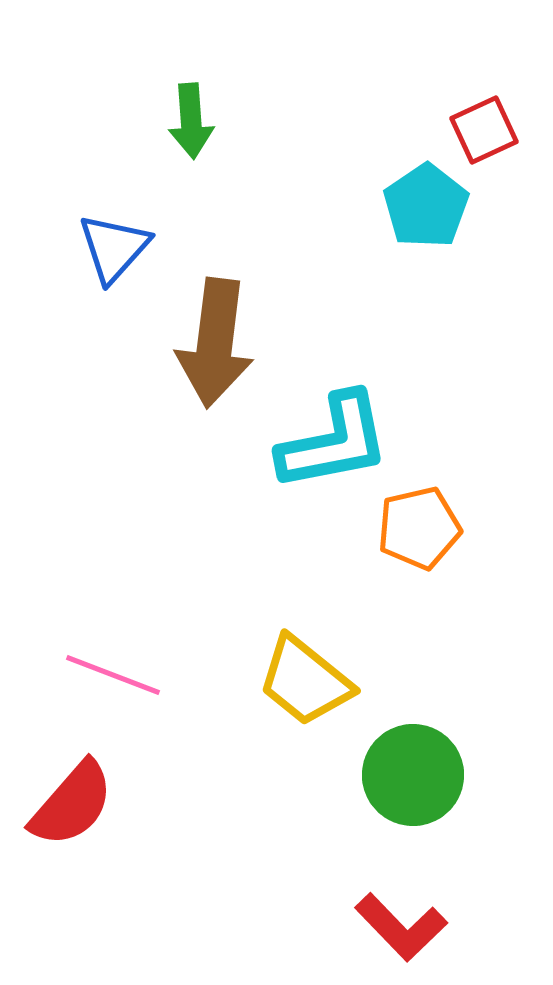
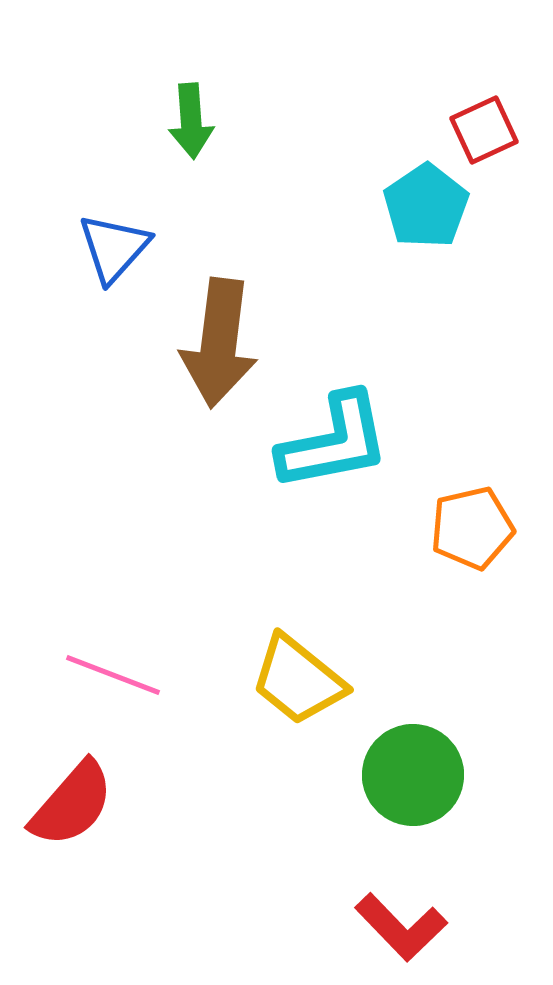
brown arrow: moved 4 px right
orange pentagon: moved 53 px right
yellow trapezoid: moved 7 px left, 1 px up
